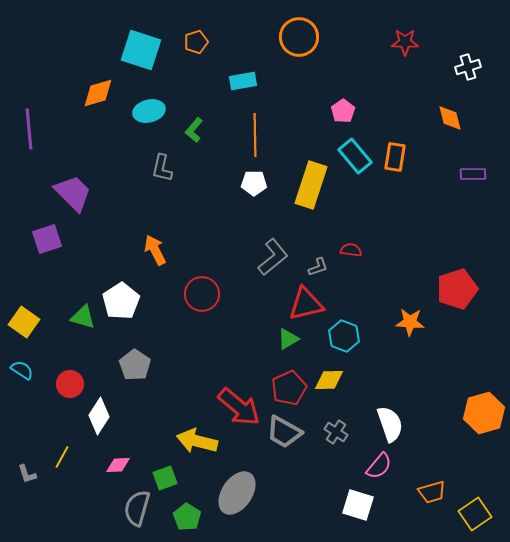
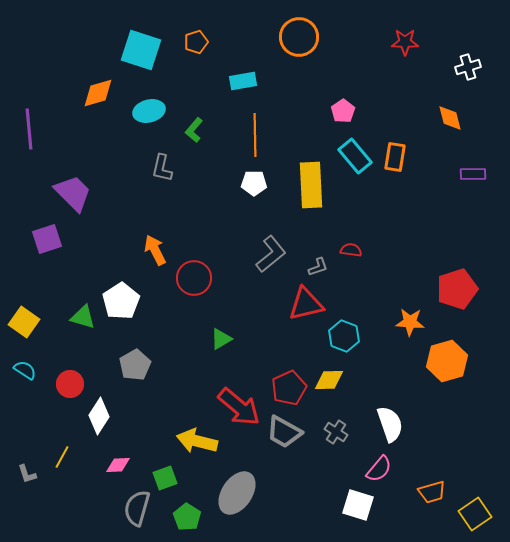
yellow rectangle at (311, 185): rotated 21 degrees counterclockwise
gray L-shape at (273, 257): moved 2 px left, 3 px up
red circle at (202, 294): moved 8 px left, 16 px up
green triangle at (288, 339): moved 67 px left
gray pentagon at (135, 365): rotated 8 degrees clockwise
cyan semicircle at (22, 370): moved 3 px right
orange hexagon at (484, 413): moved 37 px left, 52 px up
pink semicircle at (379, 466): moved 3 px down
